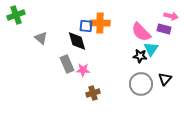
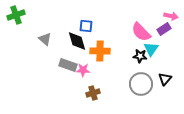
orange cross: moved 28 px down
purple rectangle: rotated 48 degrees counterclockwise
gray triangle: moved 4 px right, 1 px down
gray rectangle: moved 1 px right, 1 px down; rotated 48 degrees counterclockwise
